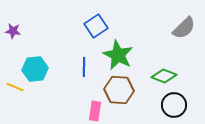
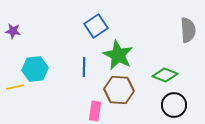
gray semicircle: moved 4 px right, 2 px down; rotated 50 degrees counterclockwise
green diamond: moved 1 px right, 1 px up
yellow line: rotated 36 degrees counterclockwise
